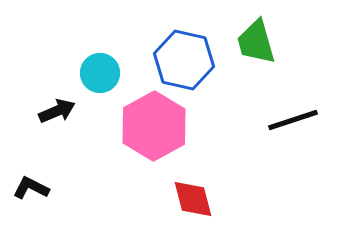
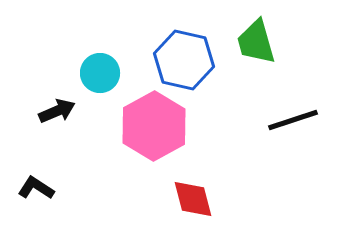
black L-shape: moved 5 px right; rotated 6 degrees clockwise
